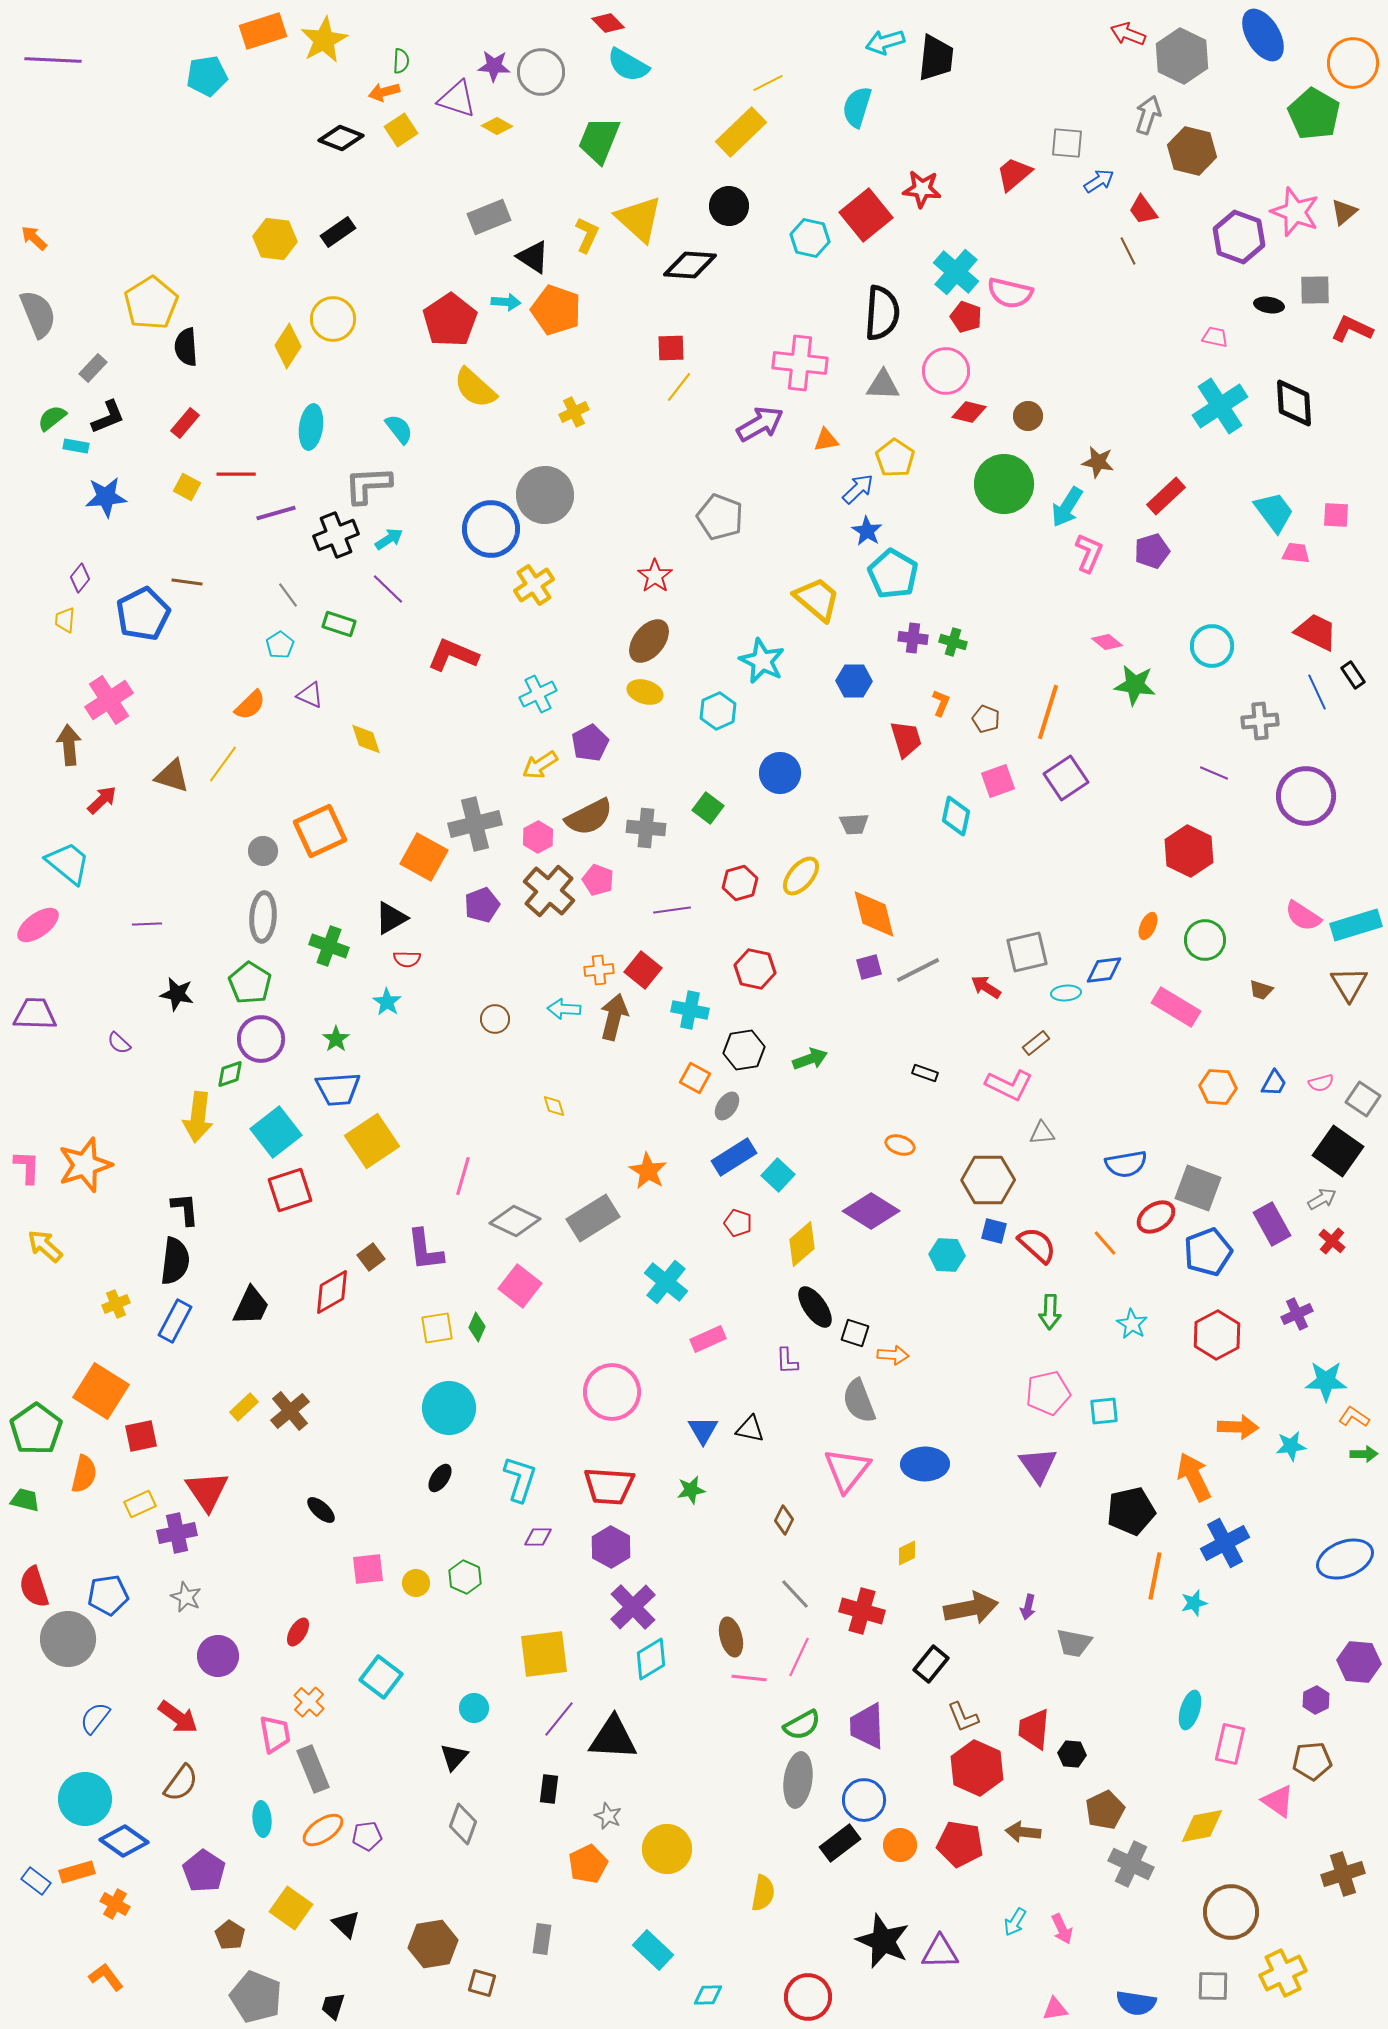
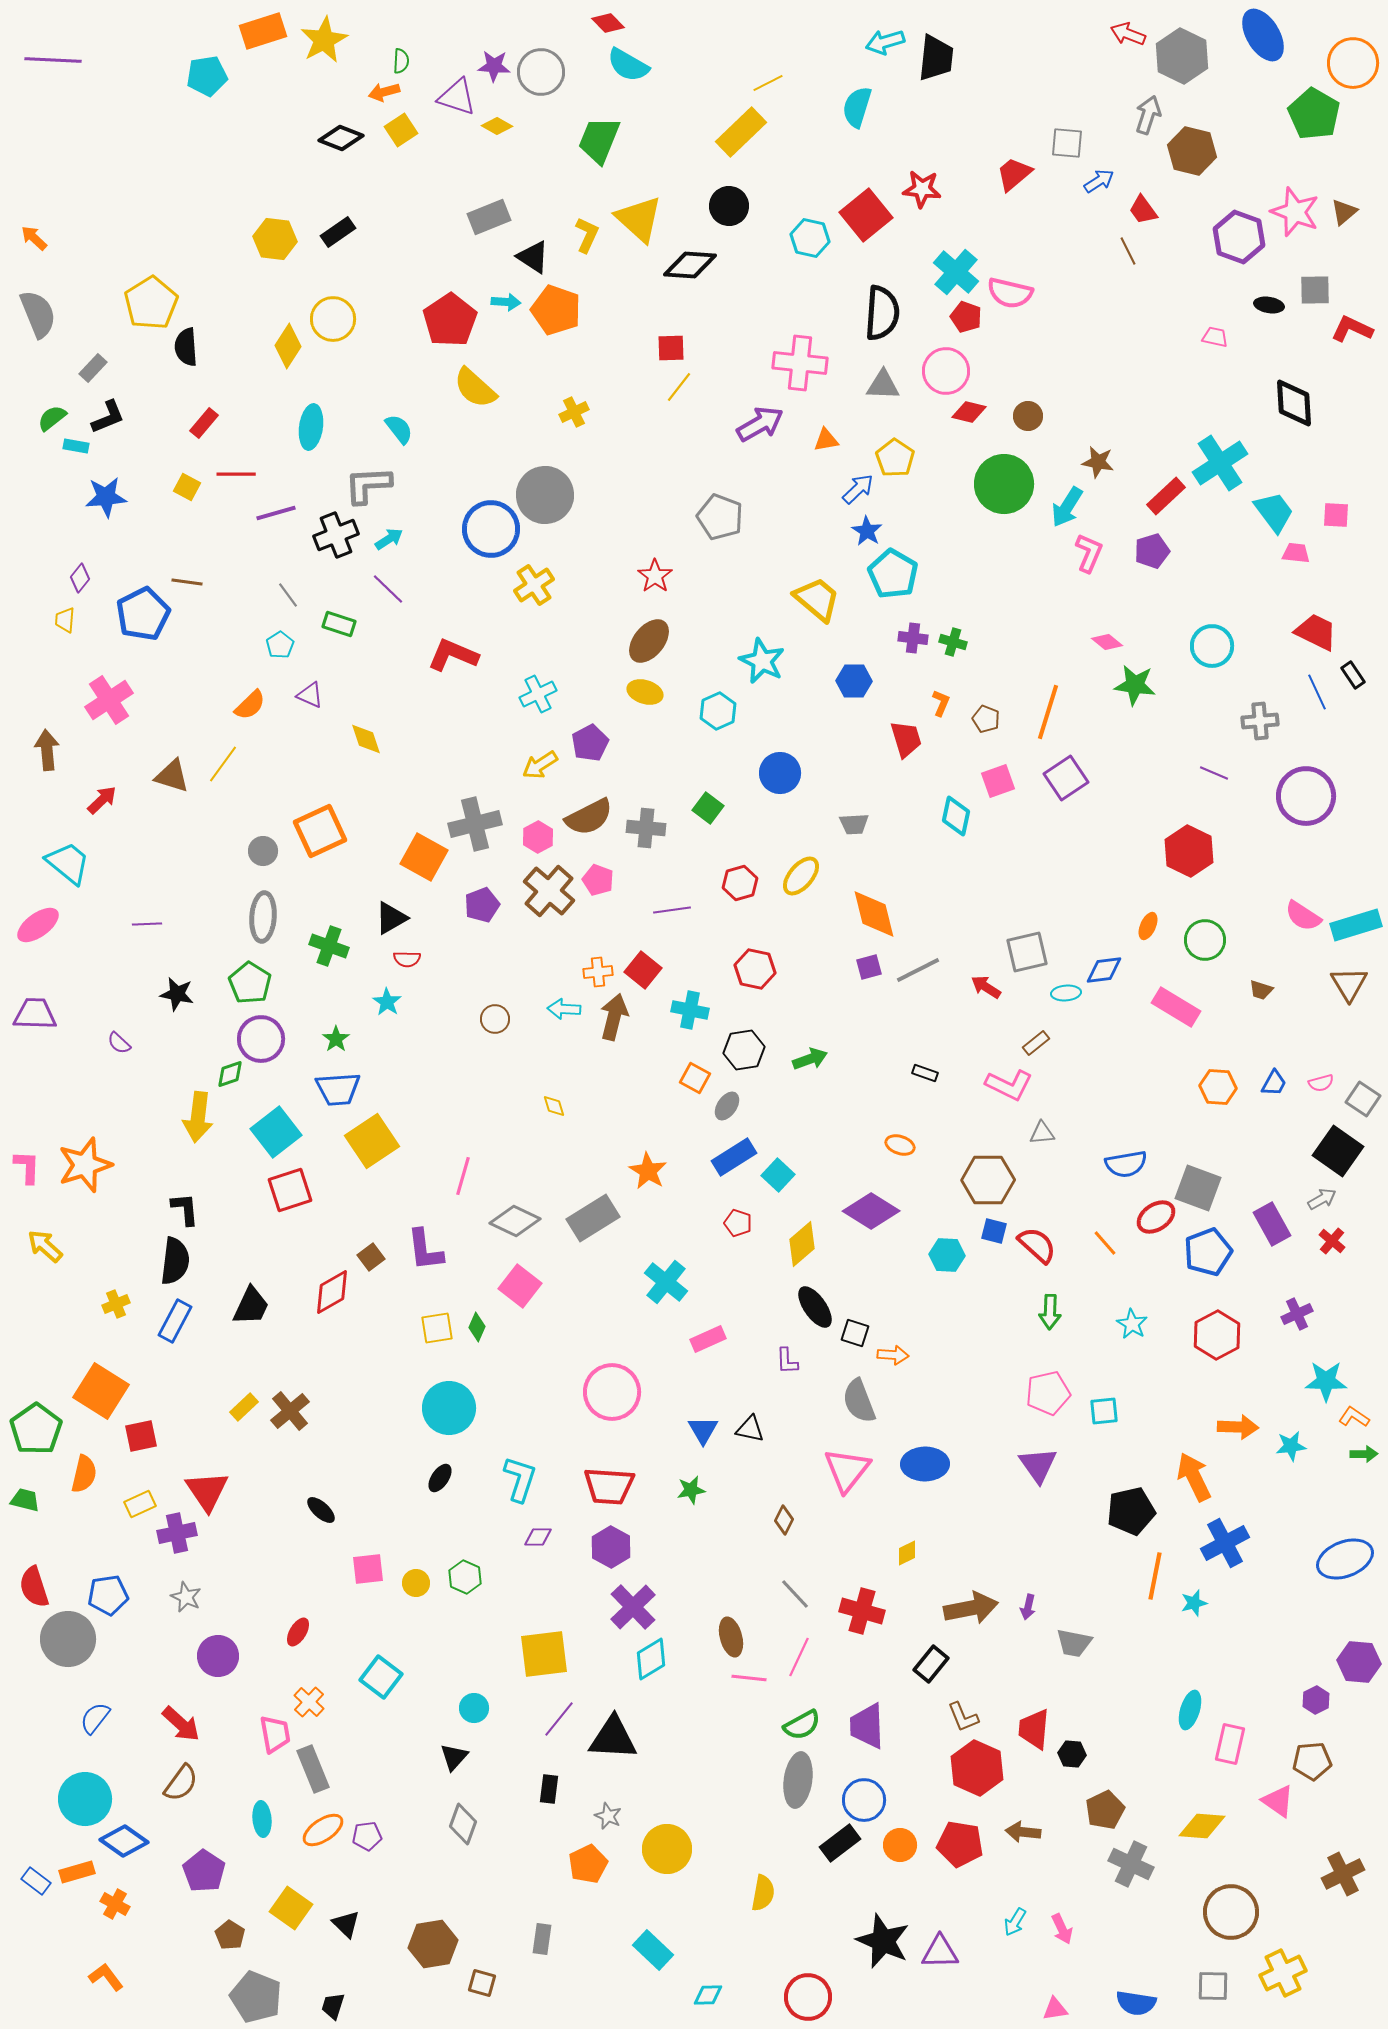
purple triangle at (457, 99): moved 2 px up
cyan cross at (1220, 406): moved 57 px down
red rectangle at (185, 423): moved 19 px right
brown arrow at (69, 745): moved 22 px left, 5 px down
orange cross at (599, 970): moved 1 px left, 2 px down
red arrow at (178, 1717): moved 3 px right, 7 px down; rotated 6 degrees clockwise
yellow diamond at (1202, 1826): rotated 15 degrees clockwise
brown cross at (1343, 1874): rotated 9 degrees counterclockwise
